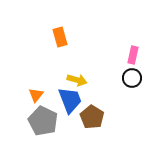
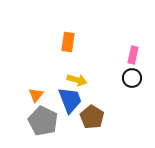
orange rectangle: moved 8 px right, 5 px down; rotated 24 degrees clockwise
